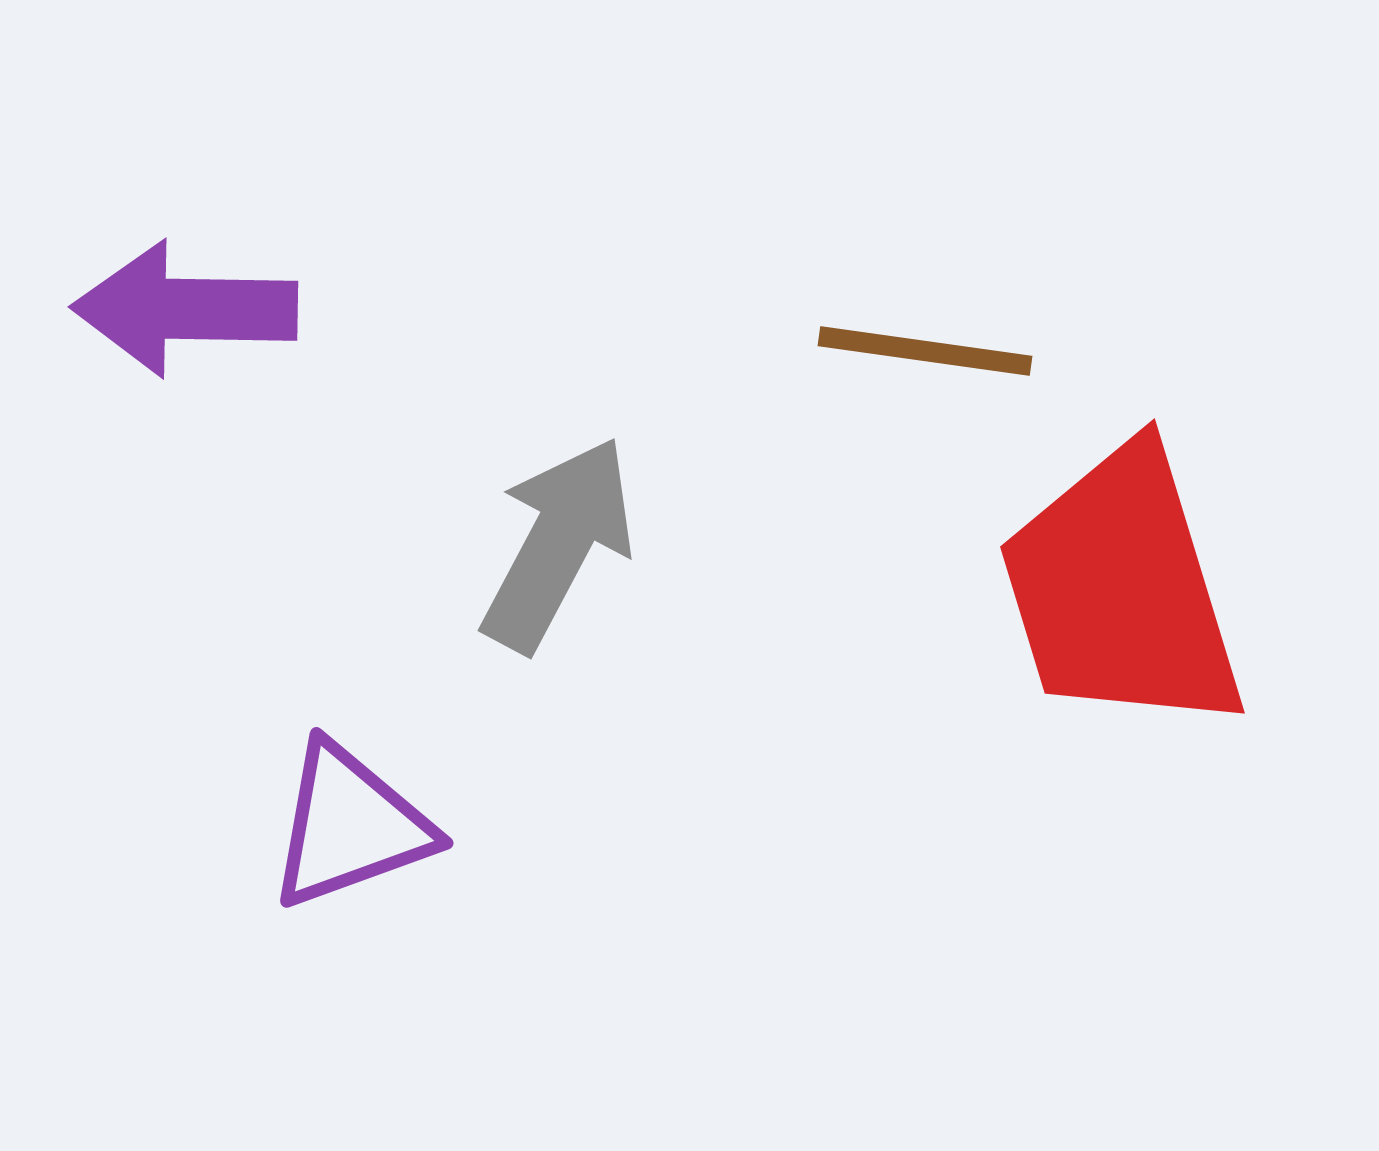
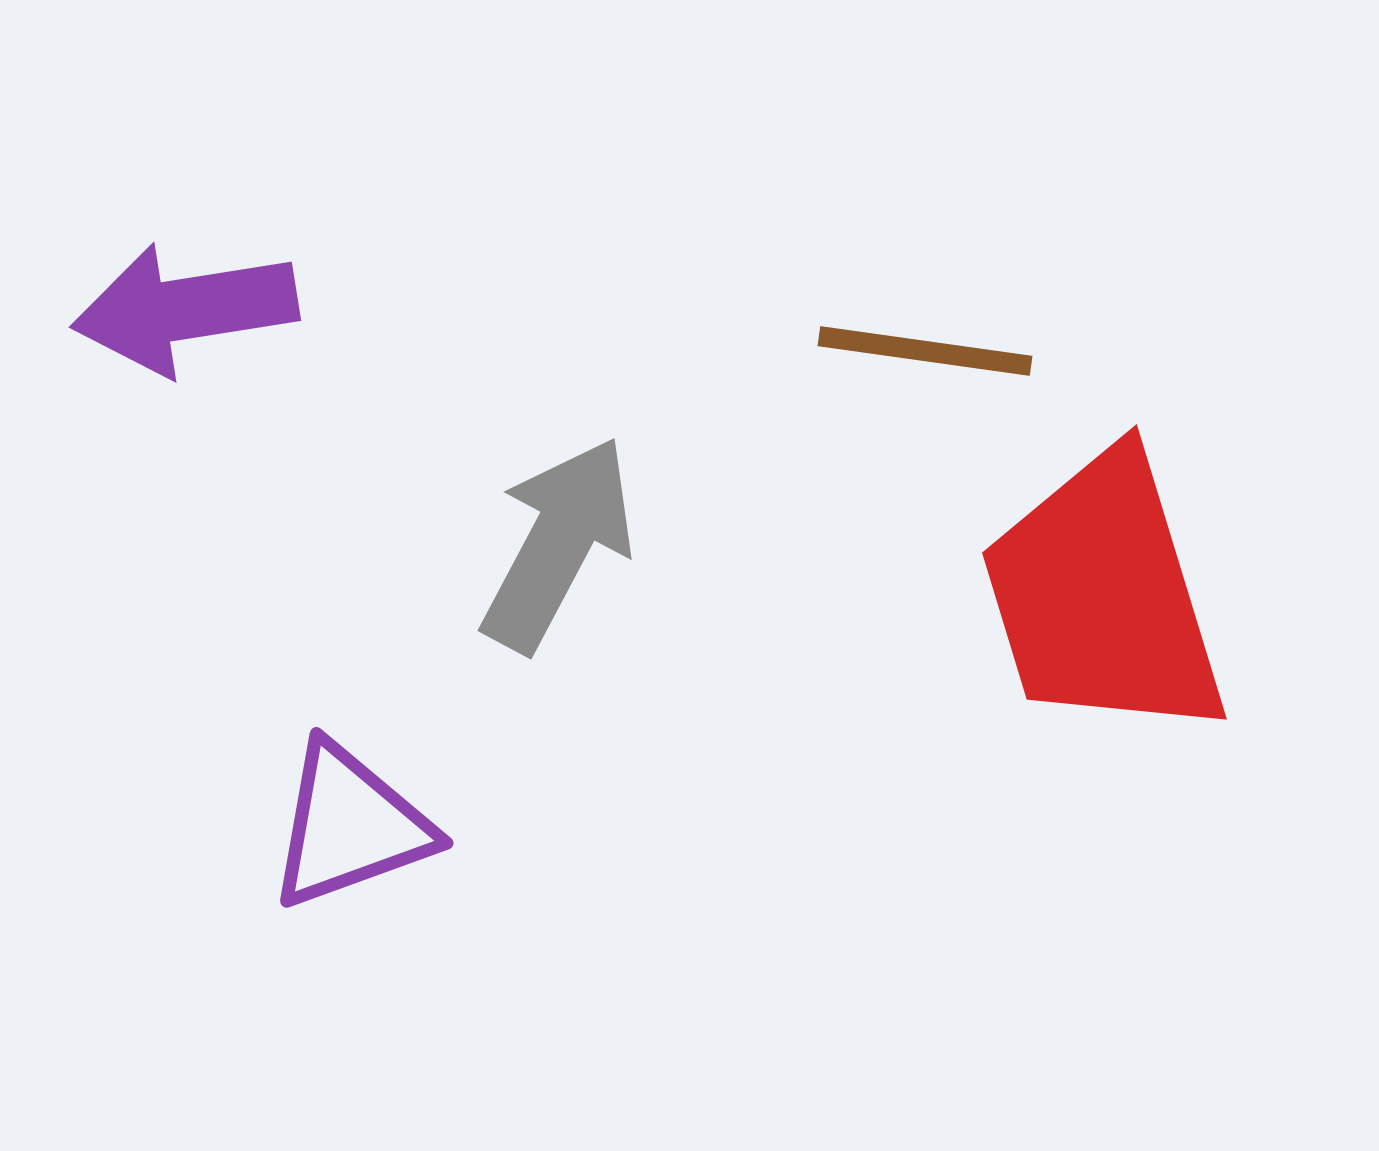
purple arrow: rotated 10 degrees counterclockwise
red trapezoid: moved 18 px left, 6 px down
